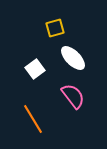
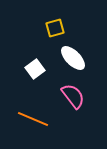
orange line: rotated 36 degrees counterclockwise
